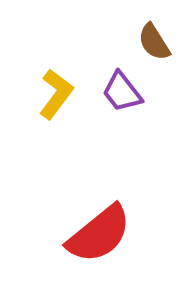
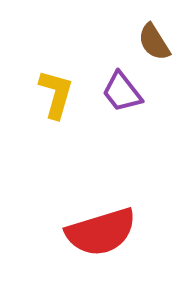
yellow L-shape: rotated 21 degrees counterclockwise
red semicircle: moved 2 px right, 2 px up; rotated 22 degrees clockwise
